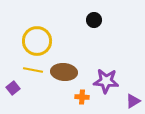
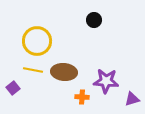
purple triangle: moved 1 px left, 2 px up; rotated 14 degrees clockwise
